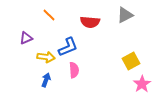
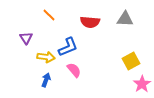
gray triangle: moved 4 px down; rotated 30 degrees clockwise
purple triangle: rotated 40 degrees counterclockwise
pink semicircle: rotated 35 degrees counterclockwise
